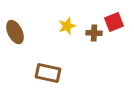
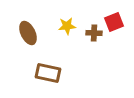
yellow star: rotated 12 degrees clockwise
brown ellipse: moved 13 px right, 1 px down
